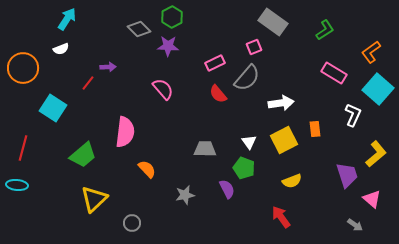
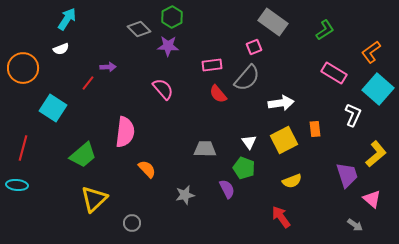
pink rectangle at (215, 63): moved 3 px left, 2 px down; rotated 18 degrees clockwise
